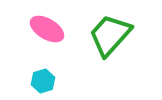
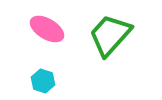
cyan hexagon: rotated 25 degrees counterclockwise
